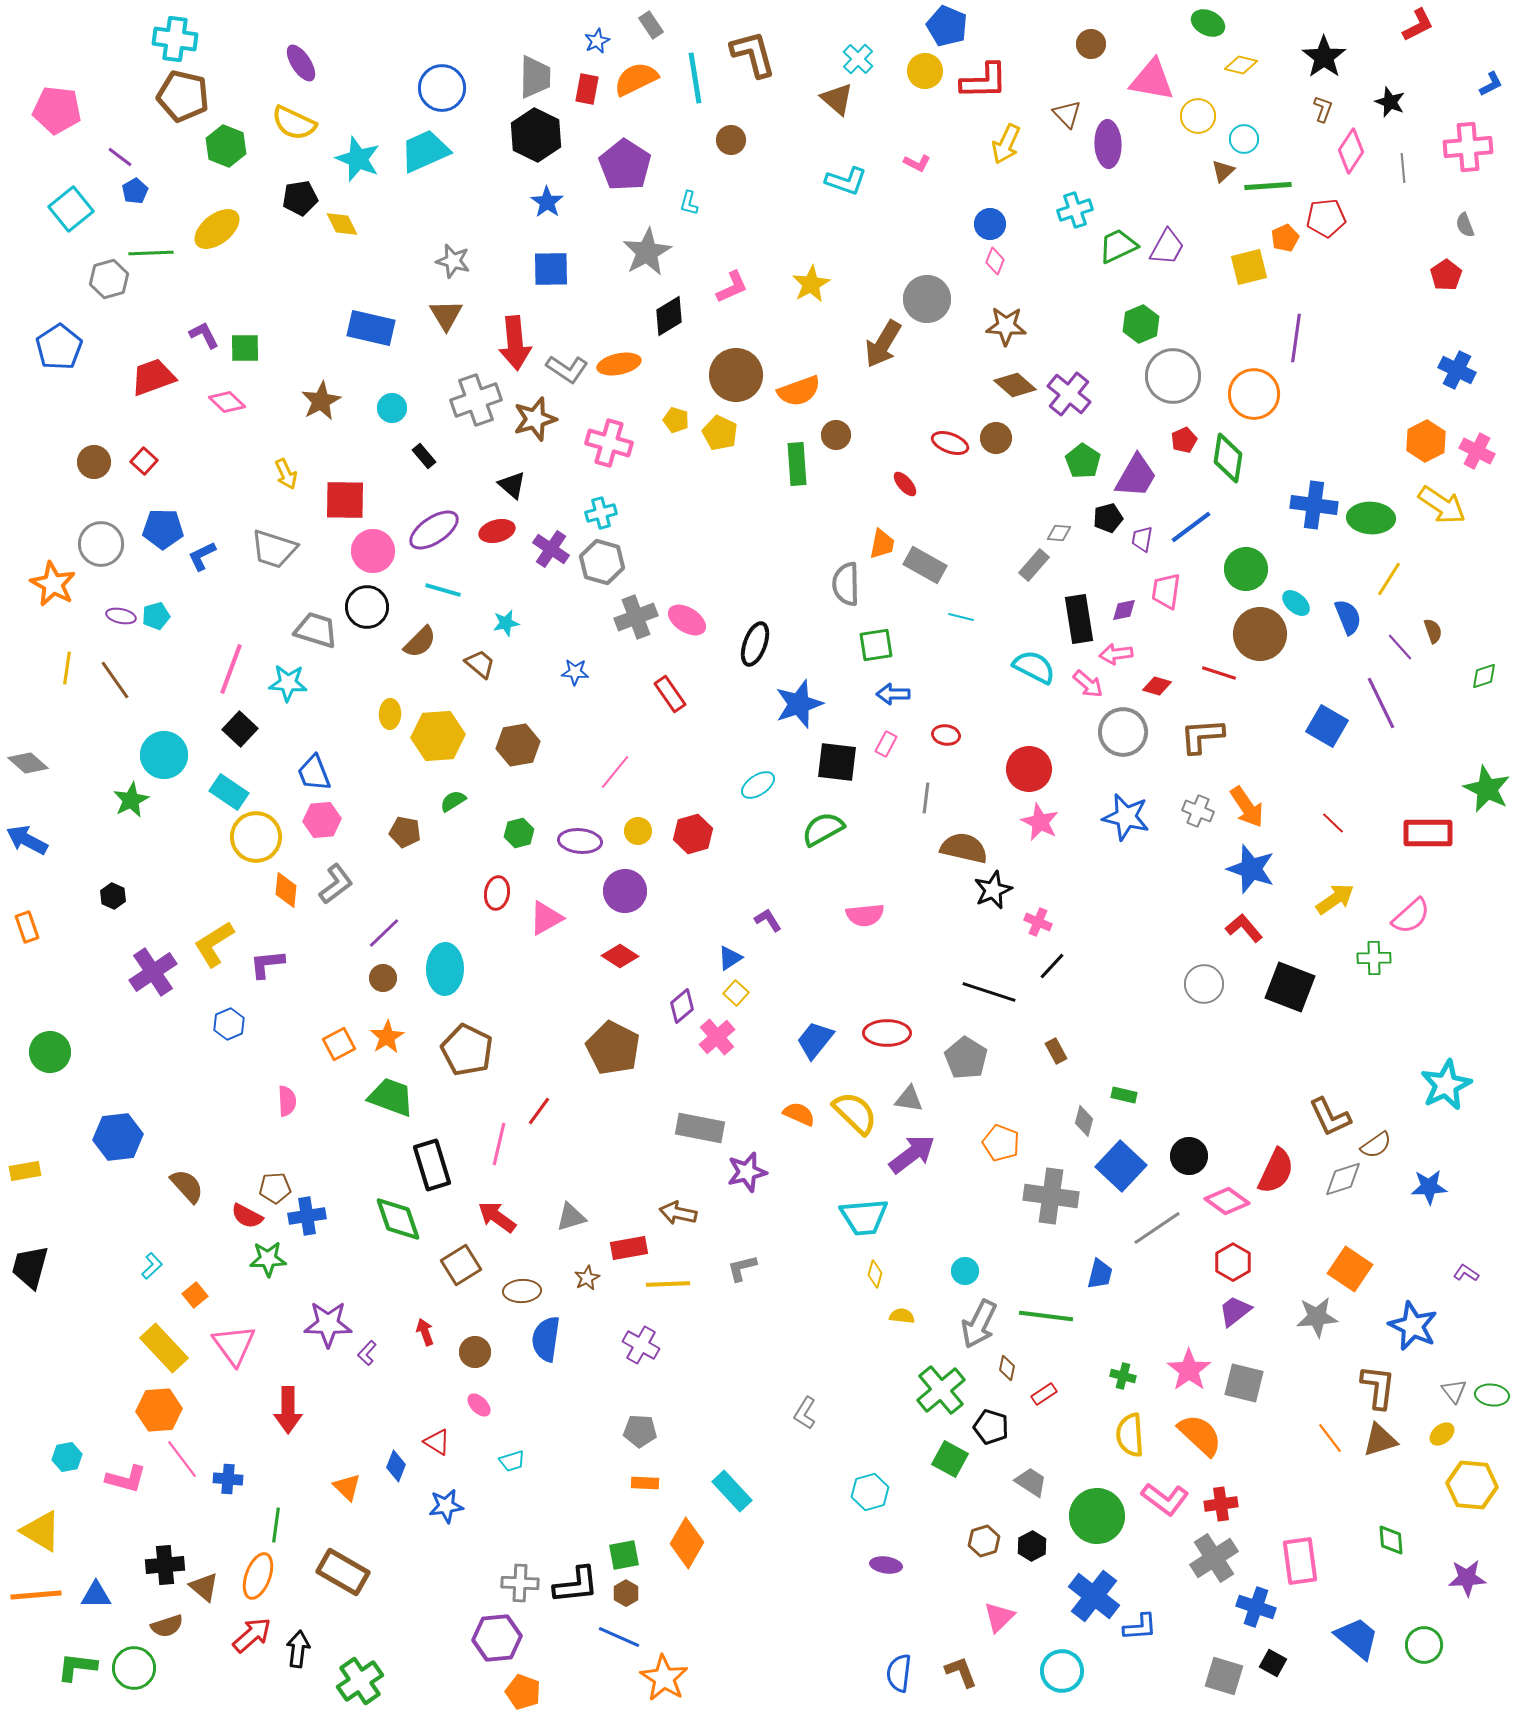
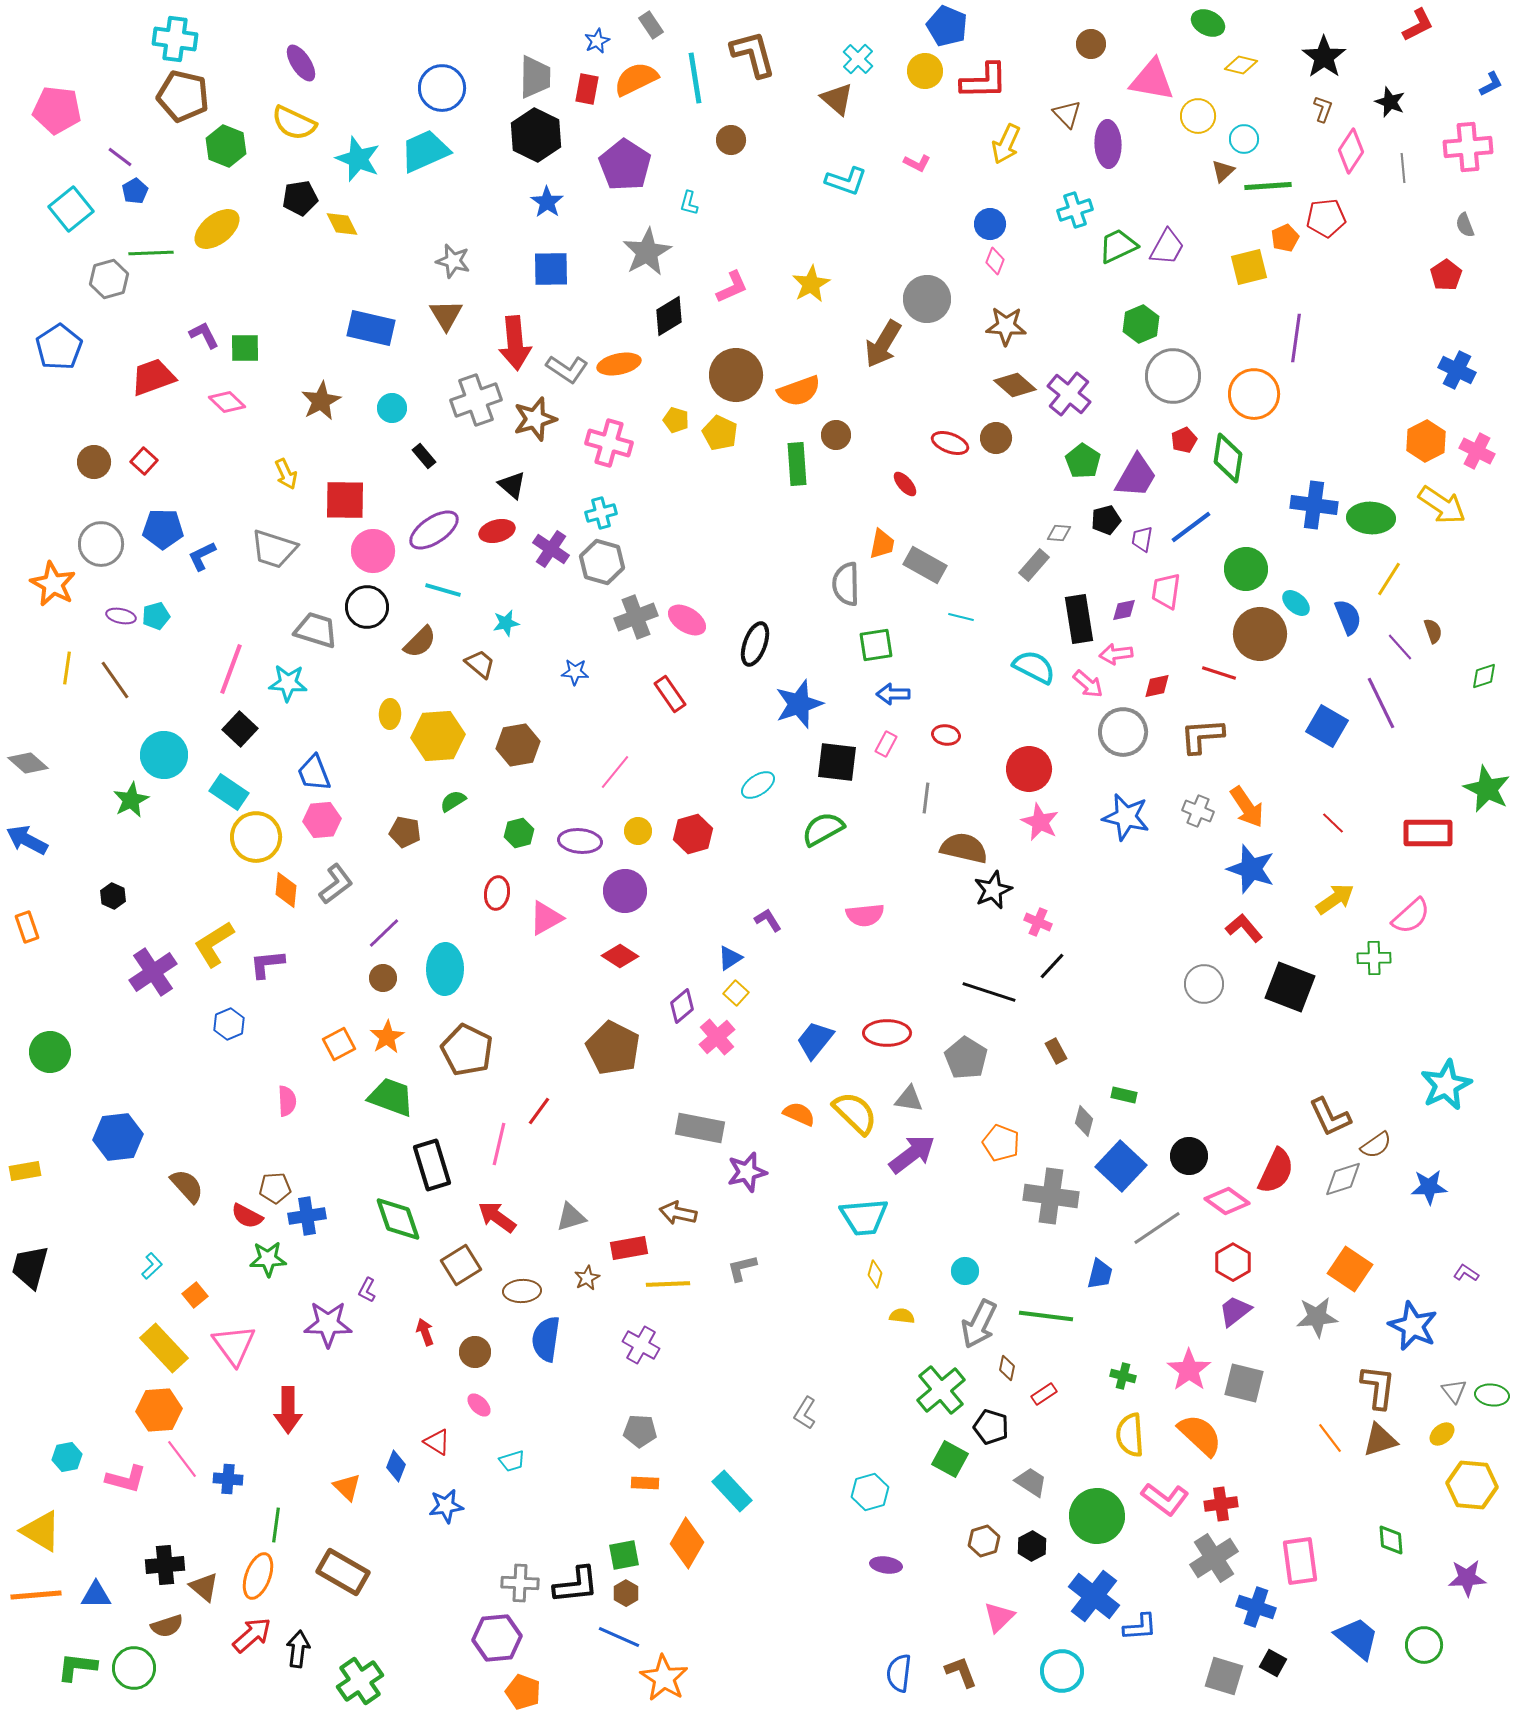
black pentagon at (1108, 518): moved 2 px left, 2 px down
red diamond at (1157, 686): rotated 28 degrees counterclockwise
purple L-shape at (367, 1353): moved 63 px up; rotated 15 degrees counterclockwise
